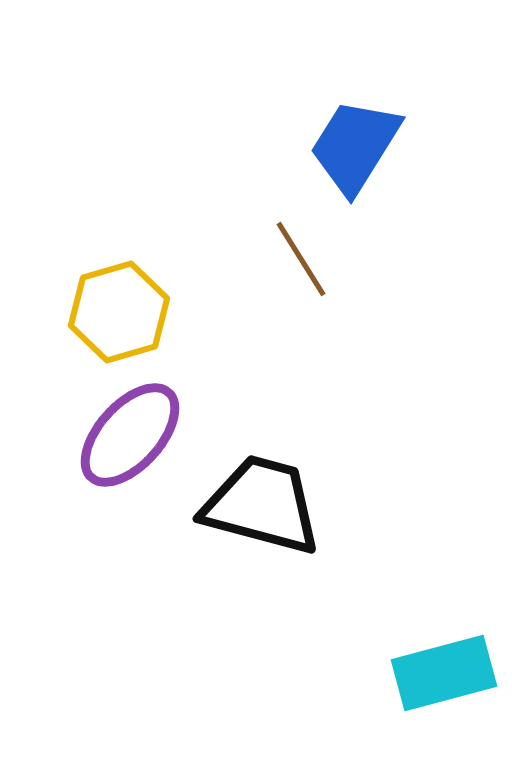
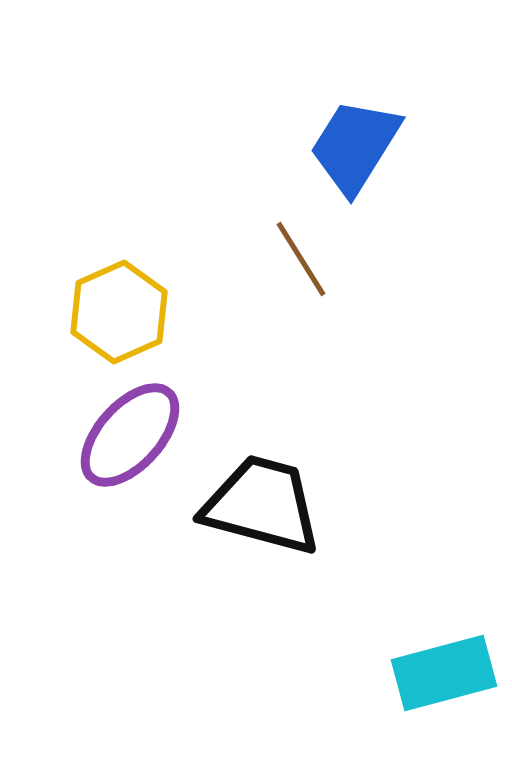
yellow hexagon: rotated 8 degrees counterclockwise
